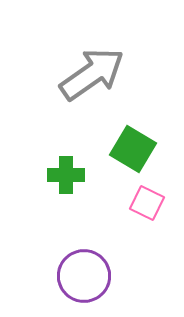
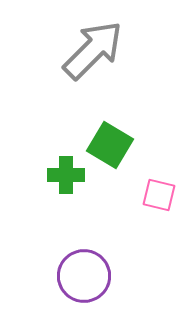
gray arrow: moved 1 px right, 24 px up; rotated 10 degrees counterclockwise
green square: moved 23 px left, 4 px up
pink square: moved 12 px right, 8 px up; rotated 12 degrees counterclockwise
